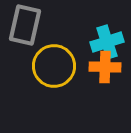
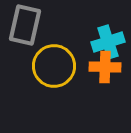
cyan cross: moved 1 px right
